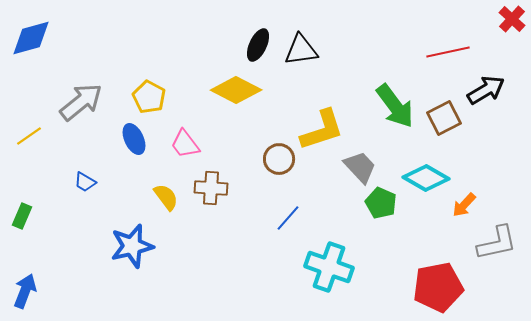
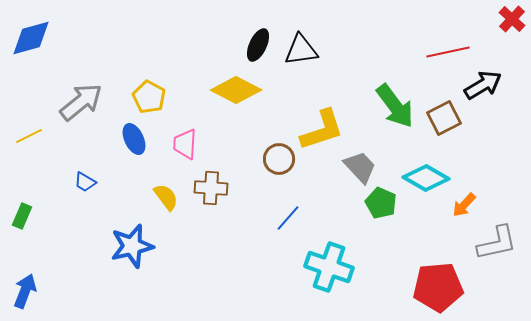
black arrow: moved 3 px left, 5 px up
yellow line: rotated 8 degrees clockwise
pink trapezoid: rotated 40 degrees clockwise
red pentagon: rotated 6 degrees clockwise
